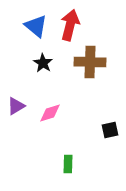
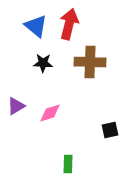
red arrow: moved 1 px left, 1 px up
black star: rotated 30 degrees counterclockwise
